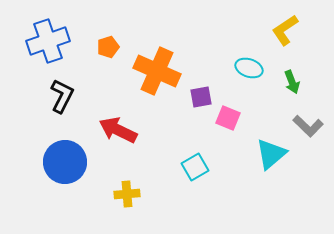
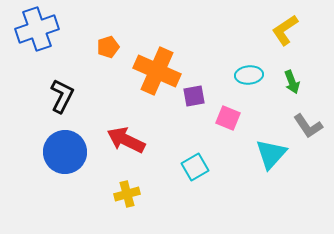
blue cross: moved 11 px left, 12 px up
cyan ellipse: moved 7 px down; rotated 24 degrees counterclockwise
purple square: moved 7 px left, 1 px up
gray L-shape: rotated 12 degrees clockwise
red arrow: moved 8 px right, 10 px down
cyan triangle: rotated 8 degrees counterclockwise
blue circle: moved 10 px up
yellow cross: rotated 10 degrees counterclockwise
